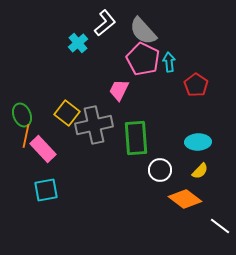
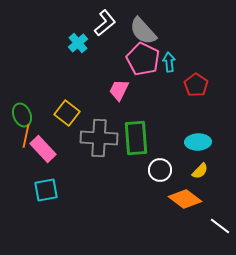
gray cross: moved 5 px right, 13 px down; rotated 15 degrees clockwise
